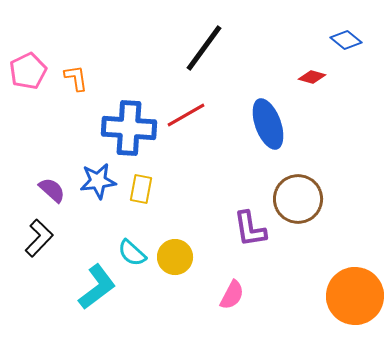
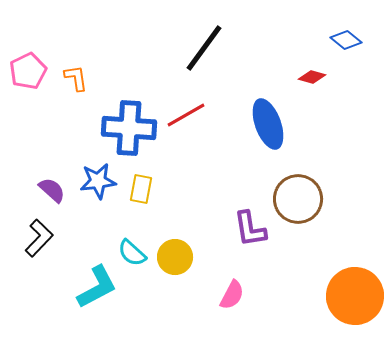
cyan L-shape: rotated 9 degrees clockwise
